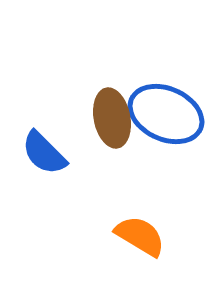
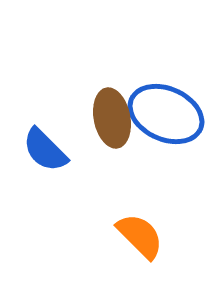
blue semicircle: moved 1 px right, 3 px up
orange semicircle: rotated 14 degrees clockwise
